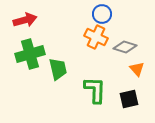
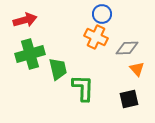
gray diamond: moved 2 px right, 1 px down; rotated 20 degrees counterclockwise
green L-shape: moved 12 px left, 2 px up
